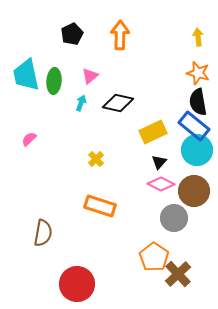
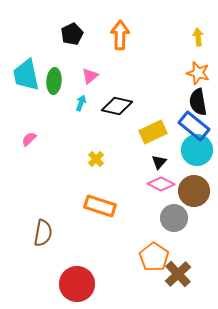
black diamond: moved 1 px left, 3 px down
